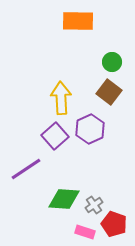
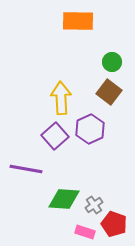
purple line: rotated 44 degrees clockwise
